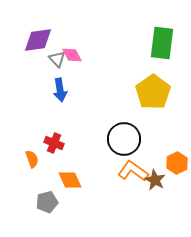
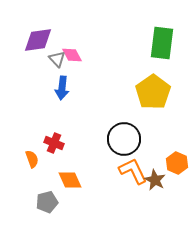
blue arrow: moved 2 px right, 2 px up; rotated 15 degrees clockwise
orange hexagon: rotated 10 degrees counterclockwise
orange L-shape: rotated 28 degrees clockwise
